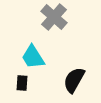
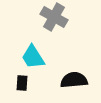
gray cross: rotated 12 degrees counterclockwise
black semicircle: rotated 56 degrees clockwise
